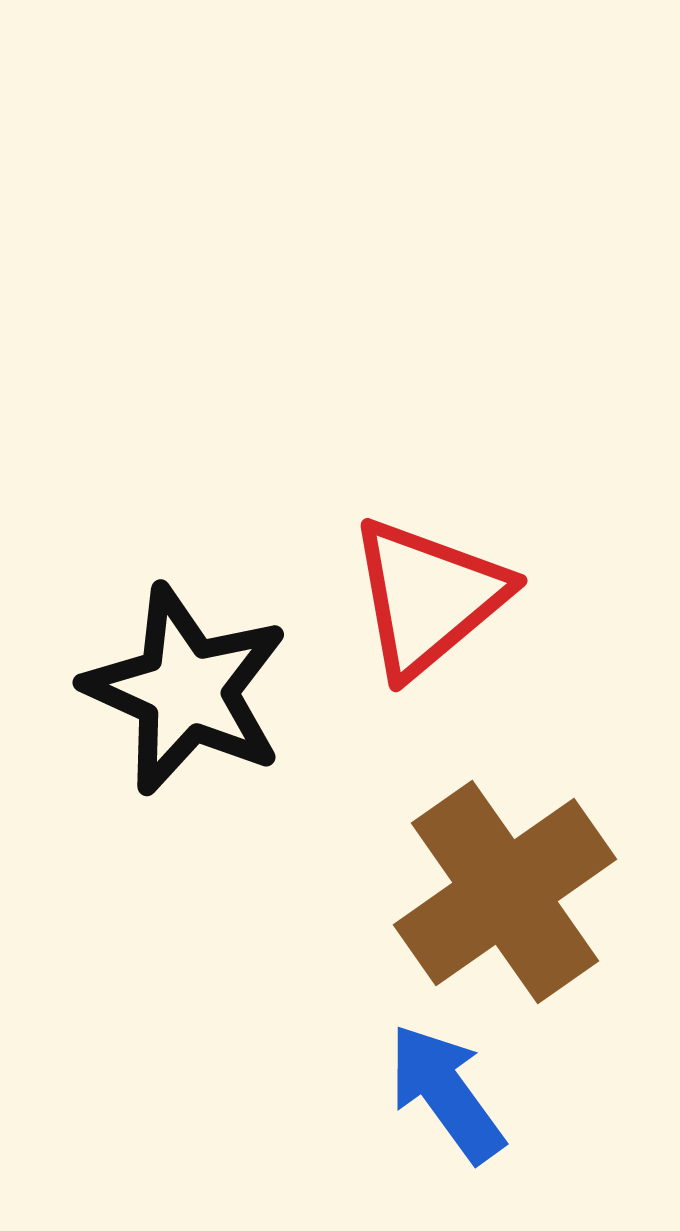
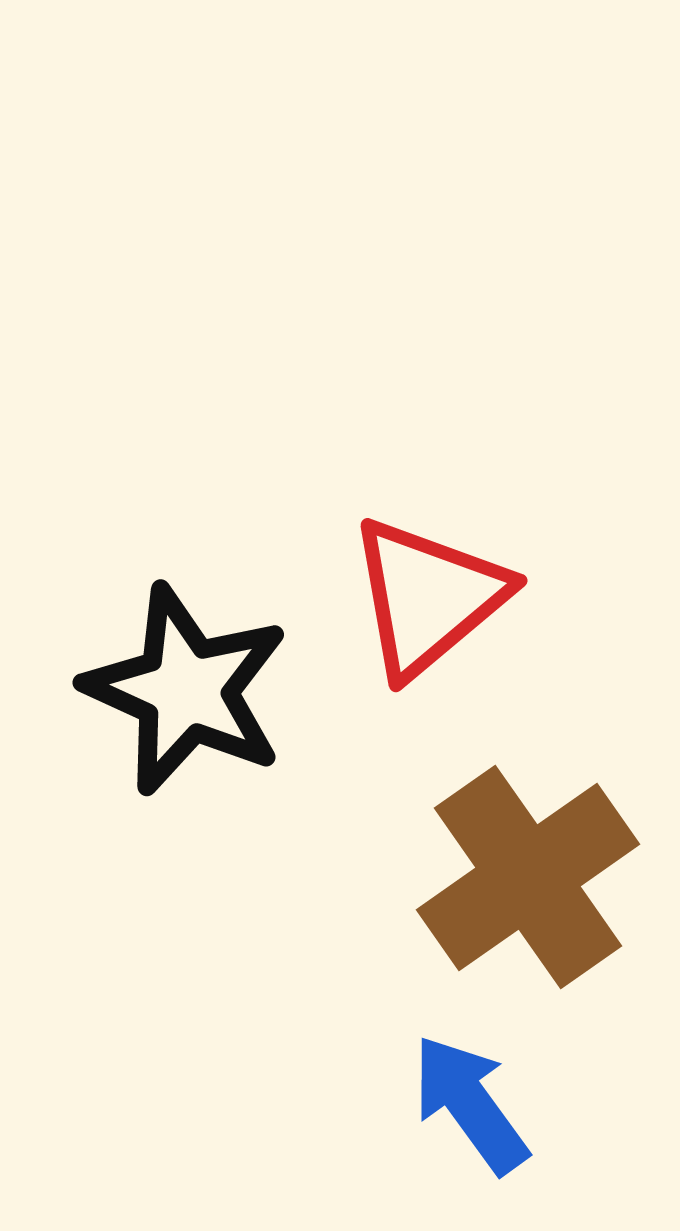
brown cross: moved 23 px right, 15 px up
blue arrow: moved 24 px right, 11 px down
